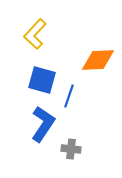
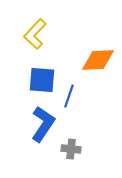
blue square: rotated 12 degrees counterclockwise
